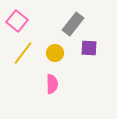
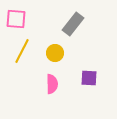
pink square: moved 1 px left, 2 px up; rotated 35 degrees counterclockwise
purple square: moved 30 px down
yellow line: moved 1 px left, 2 px up; rotated 10 degrees counterclockwise
